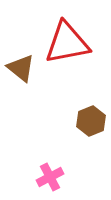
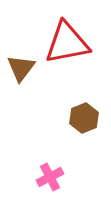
brown triangle: rotated 28 degrees clockwise
brown hexagon: moved 7 px left, 3 px up
